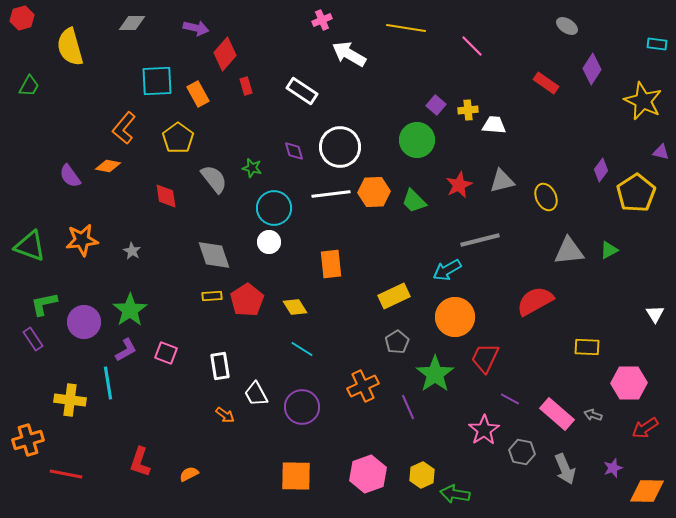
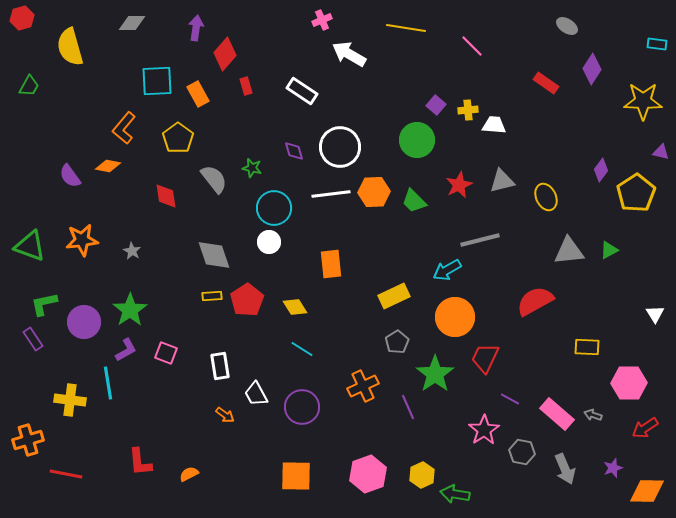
purple arrow at (196, 28): rotated 95 degrees counterclockwise
yellow star at (643, 101): rotated 24 degrees counterclockwise
red L-shape at (140, 462): rotated 24 degrees counterclockwise
